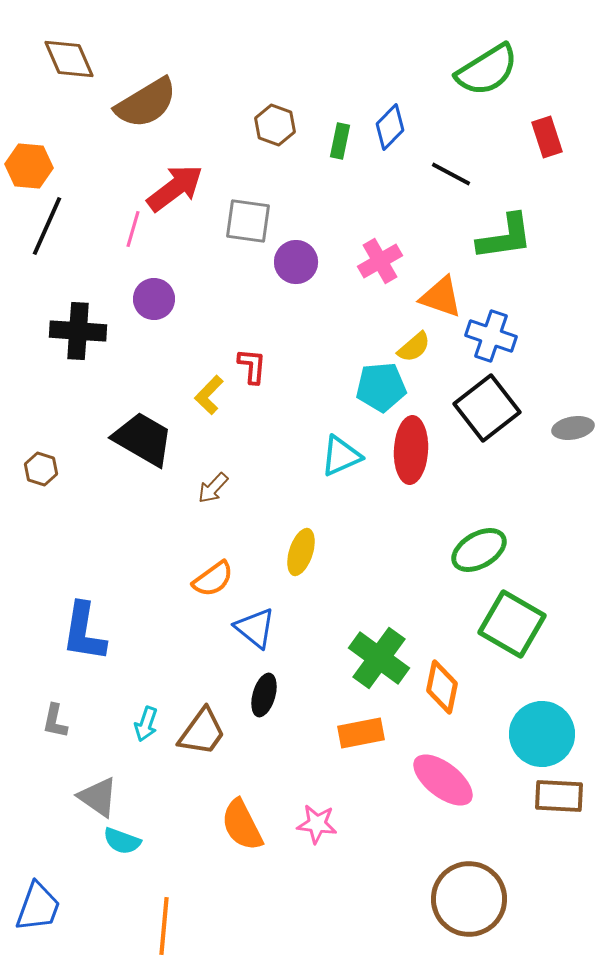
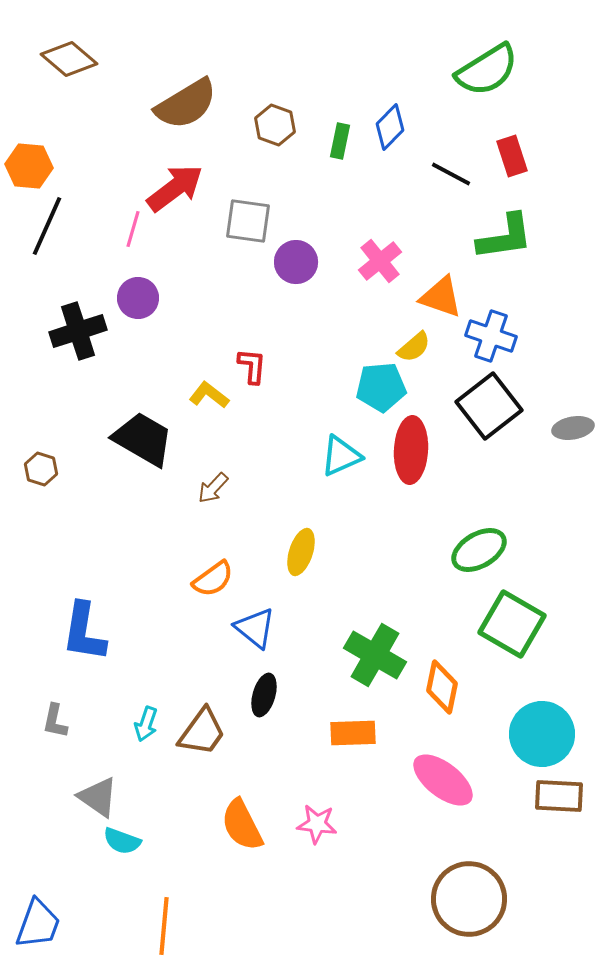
brown diamond at (69, 59): rotated 26 degrees counterclockwise
brown semicircle at (146, 103): moved 40 px right, 1 px down
red rectangle at (547, 137): moved 35 px left, 19 px down
pink cross at (380, 261): rotated 9 degrees counterclockwise
purple circle at (154, 299): moved 16 px left, 1 px up
black cross at (78, 331): rotated 22 degrees counterclockwise
yellow L-shape at (209, 395): rotated 84 degrees clockwise
black square at (487, 408): moved 2 px right, 2 px up
green cross at (379, 658): moved 4 px left, 3 px up; rotated 6 degrees counterclockwise
orange rectangle at (361, 733): moved 8 px left; rotated 9 degrees clockwise
blue trapezoid at (38, 907): moved 17 px down
